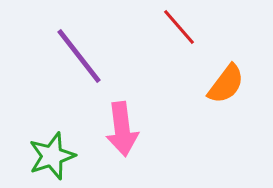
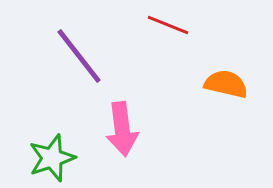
red line: moved 11 px left, 2 px up; rotated 27 degrees counterclockwise
orange semicircle: rotated 114 degrees counterclockwise
green star: moved 2 px down
